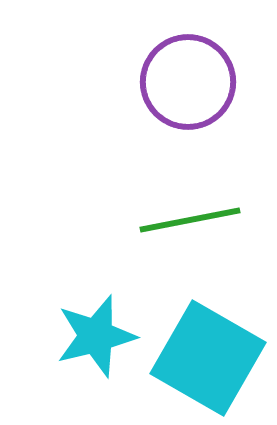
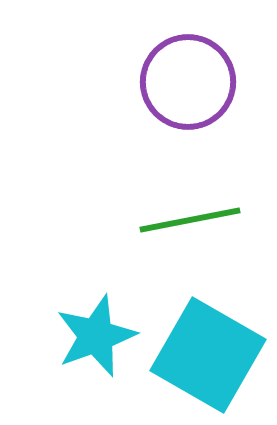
cyan star: rotated 6 degrees counterclockwise
cyan square: moved 3 px up
